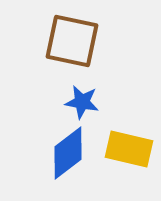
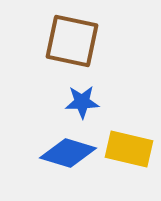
blue star: rotated 12 degrees counterclockwise
blue diamond: rotated 54 degrees clockwise
